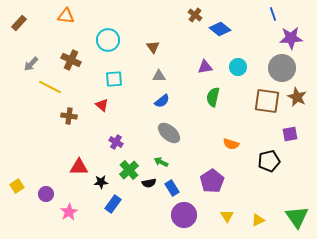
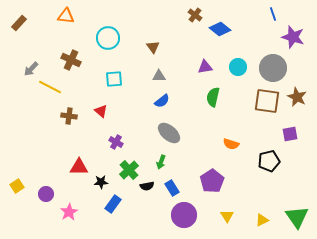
purple star at (291, 38): moved 2 px right, 1 px up; rotated 20 degrees clockwise
cyan circle at (108, 40): moved 2 px up
gray arrow at (31, 64): moved 5 px down
gray circle at (282, 68): moved 9 px left
red triangle at (102, 105): moved 1 px left, 6 px down
green arrow at (161, 162): rotated 96 degrees counterclockwise
black semicircle at (149, 183): moved 2 px left, 3 px down
yellow triangle at (258, 220): moved 4 px right
